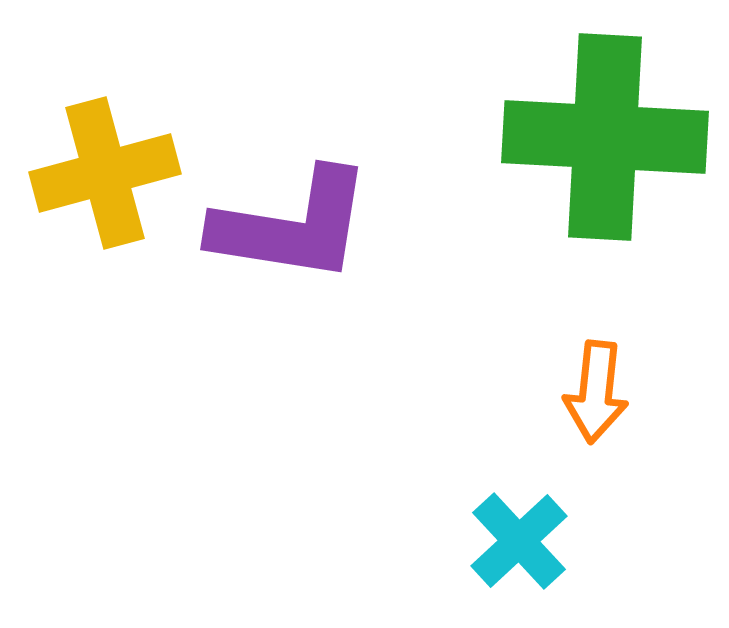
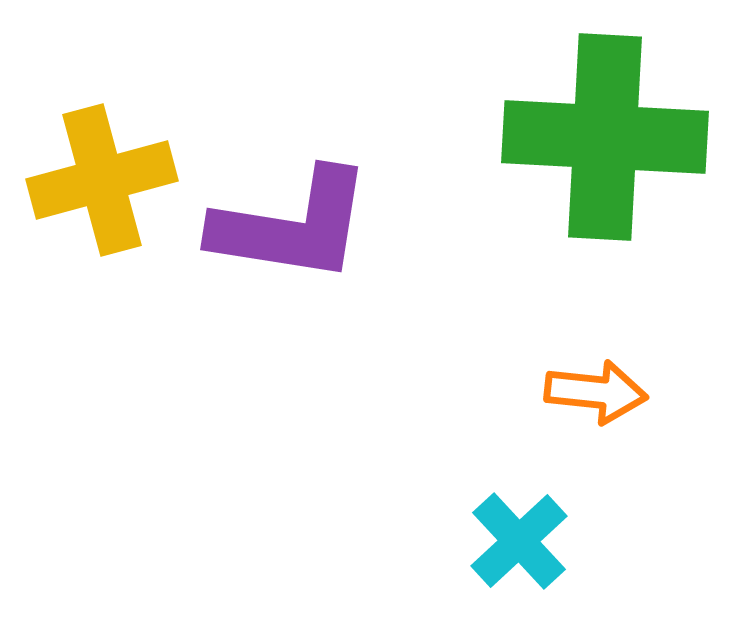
yellow cross: moved 3 px left, 7 px down
orange arrow: rotated 90 degrees counterclockwise
